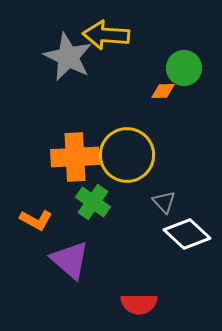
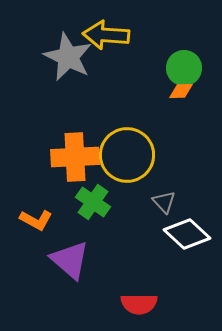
orange diamond: moved 18 px right
